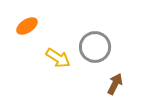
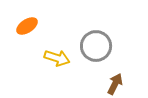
gray circle: moved 1 px right, 1 px up
yellow arrow: moved 1 px left; rotated 15 degrees counterclockwise
